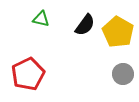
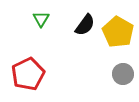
green triangle: rotated 48 degrees clockwise
